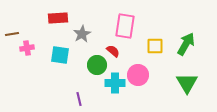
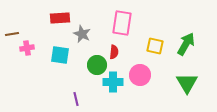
red rectangle: moved 2 px right
pink rectangle: moved 3 px left, 3 px up
gray star: rotated 18 degrees counterclockwise
yellow square: rotated 12 degrees clockwise
red semicircle: moved 1 px right, 1 px down; rotated 56 degrees clockwise
pink circle: moved 2 px right
cyan cross: moved 2 px left, 1 px up
purple line: moved 3 px left
